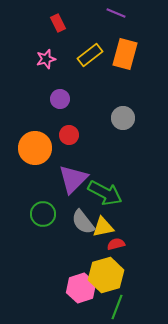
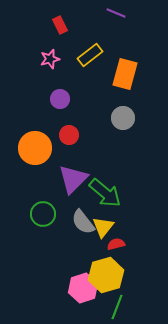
red rectangle: moved 2 px right, 2 px down
orange rectangle: moved 20 px down
pink star: moved 4 px right
green arrow: rotated 12 degrees clockwise
yellow triangle: rotated 40 degrees counterclockwise
pink hexagon: moved 2 px right
